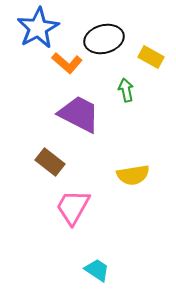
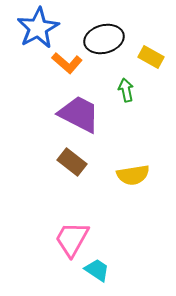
brown rectangle: moved 22 px right
pink trapezoid: moved 1 px left, 32 px down
